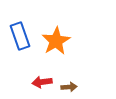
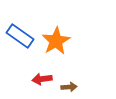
blue rectangle: rotated 36 degrees counterclockwise
red arrow: moved 3 px up
